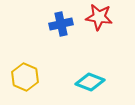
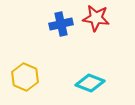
red star: moved 3 px left, 1 px down
cyan diamond: moved 1 px down
